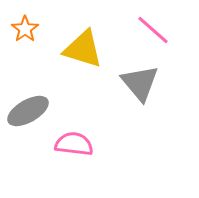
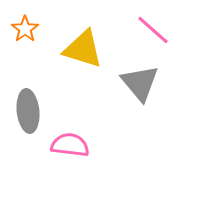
gray ellipse: rotated 66 degrees counterclockwise
pink semicircle: moved 4 px left, 1 px down
